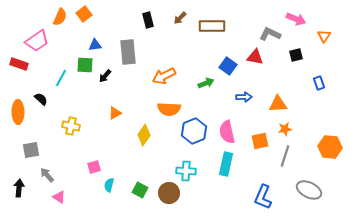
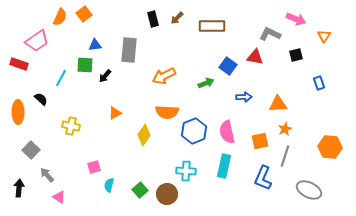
brown arrow at (180, 18): moved 3 px left
black rectangle at (148, 20): moved 5 px right, 1 px up
gray rectangle at (128, 52): moved 1 px right, 2 px up; rotated 10 degrees clockwise
orange semicircle at (169, 109): moved 2 px left, 3 px down
orange star at (285, 129): rotated 16 degrees counterclockwise
gray square at (31, 150): rotated 36 degrees counterclockwise
cyan rectangle at (226, 164): moved 2 px left, 2 px down
green square at (140, 190): rotated 21 degrees clockwise
brown circle at (169, 193): moved 2 px left, 1 px down
blue L-shape at (263, 197): moved 19 px up
